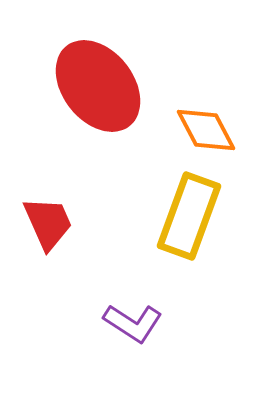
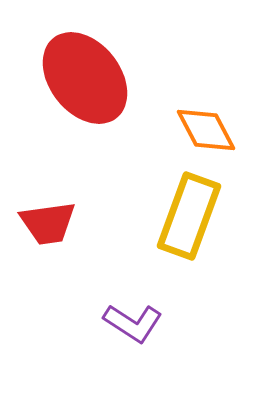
red ellipse: moved 13 px left, 8 px up
red trapezoid: rotated 106 degrees clockwise
